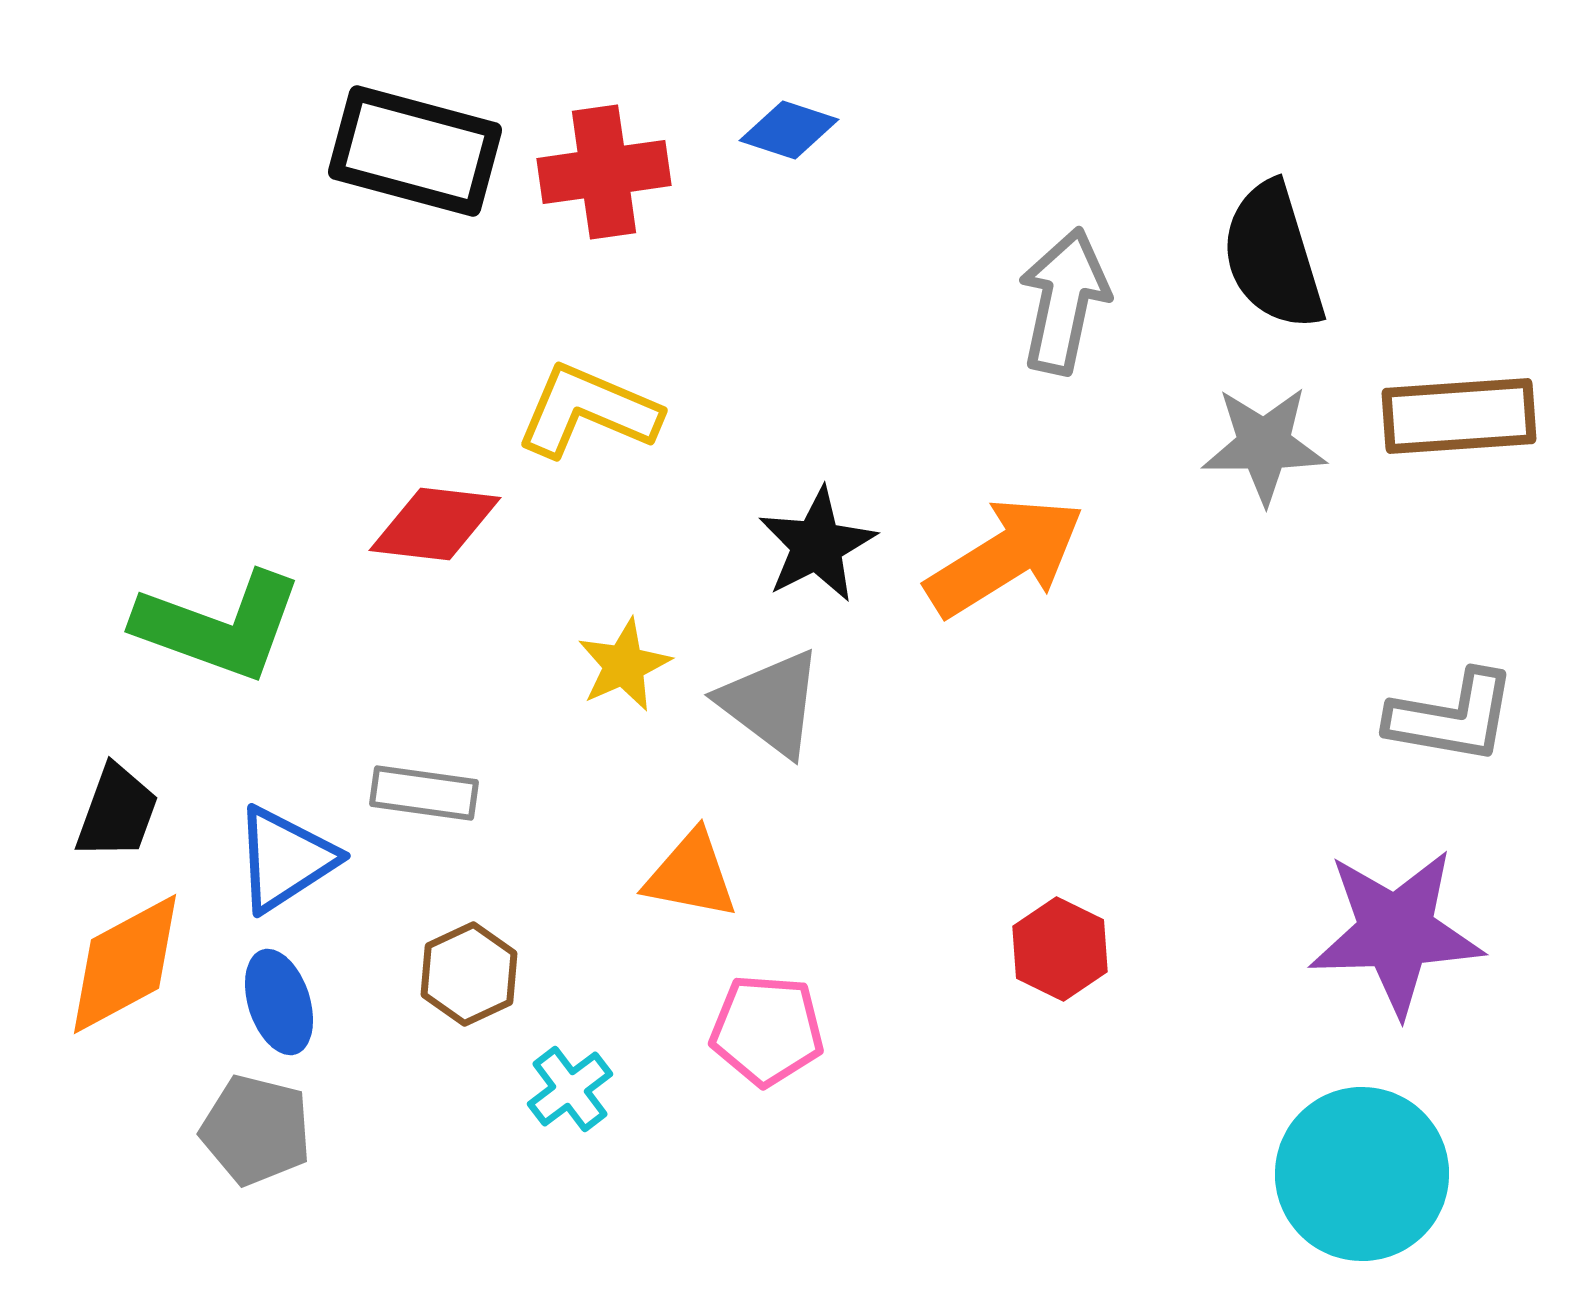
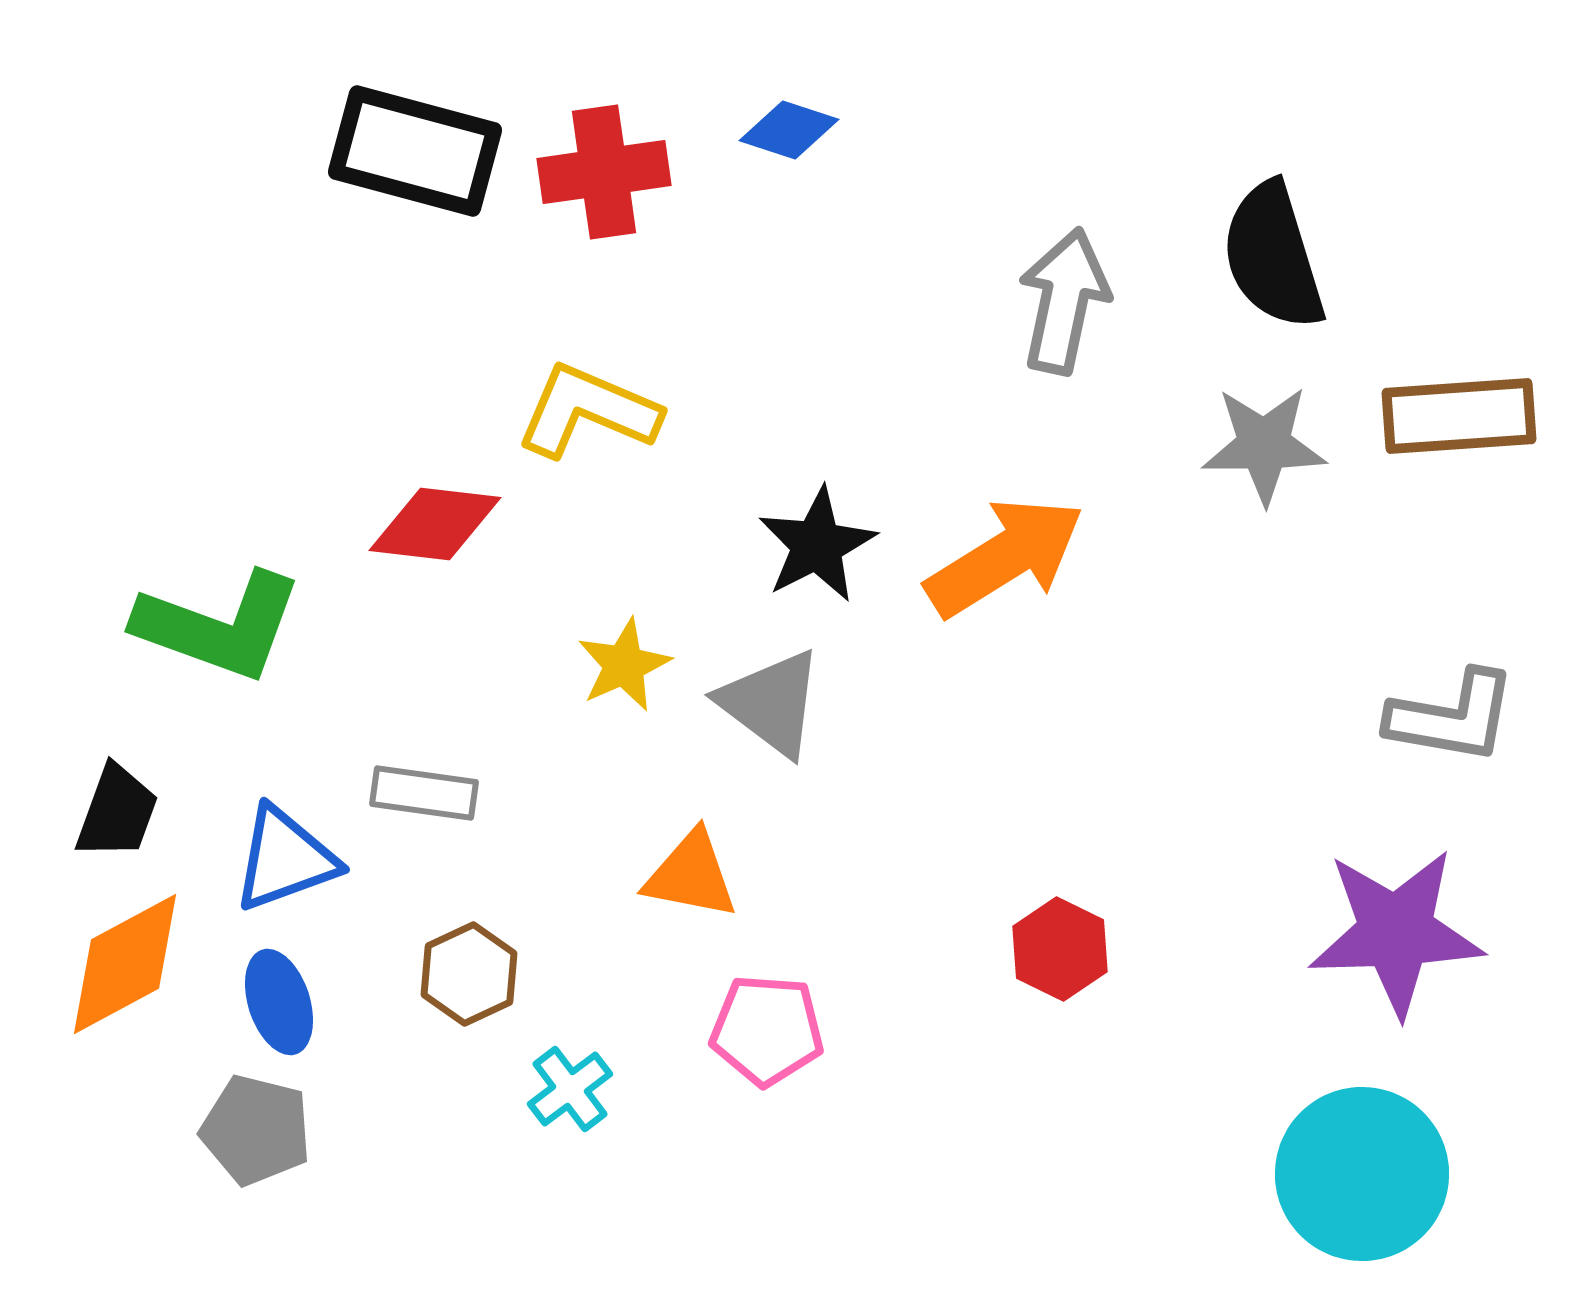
blue triangle: rotated 13 degrees clockwise
